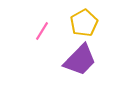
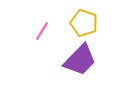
yellow pentagon: rotated 24 degrees counterclockwise
